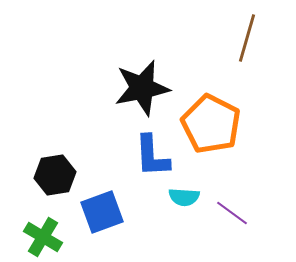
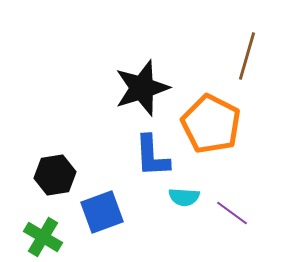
brown line: moved 18 px down
black star: rotated 6 degrees counterclockwise
